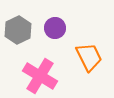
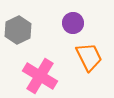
purple circle: moved 18 px right, 5 px up
